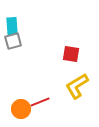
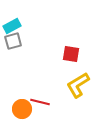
cyan rectangle: rotated 66 degrees clockwise
yellow L-shape: moved 1 px right, 1 px up
red line: rotated 36 degrees clockwise
orange circle: moved 1 px right
